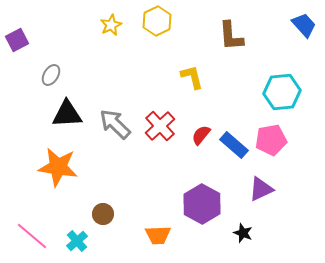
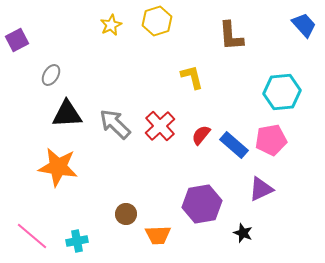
yellow hexagon: rotated 8 degrees clockwise
purple hexagon: rotated 21 degrees clockwise
brown circle: moved 23 px right
cyan cross: rotated 30 degrees clockwise
